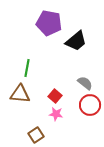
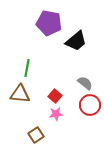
pink star: rotated 16 degrees counterclockwise
